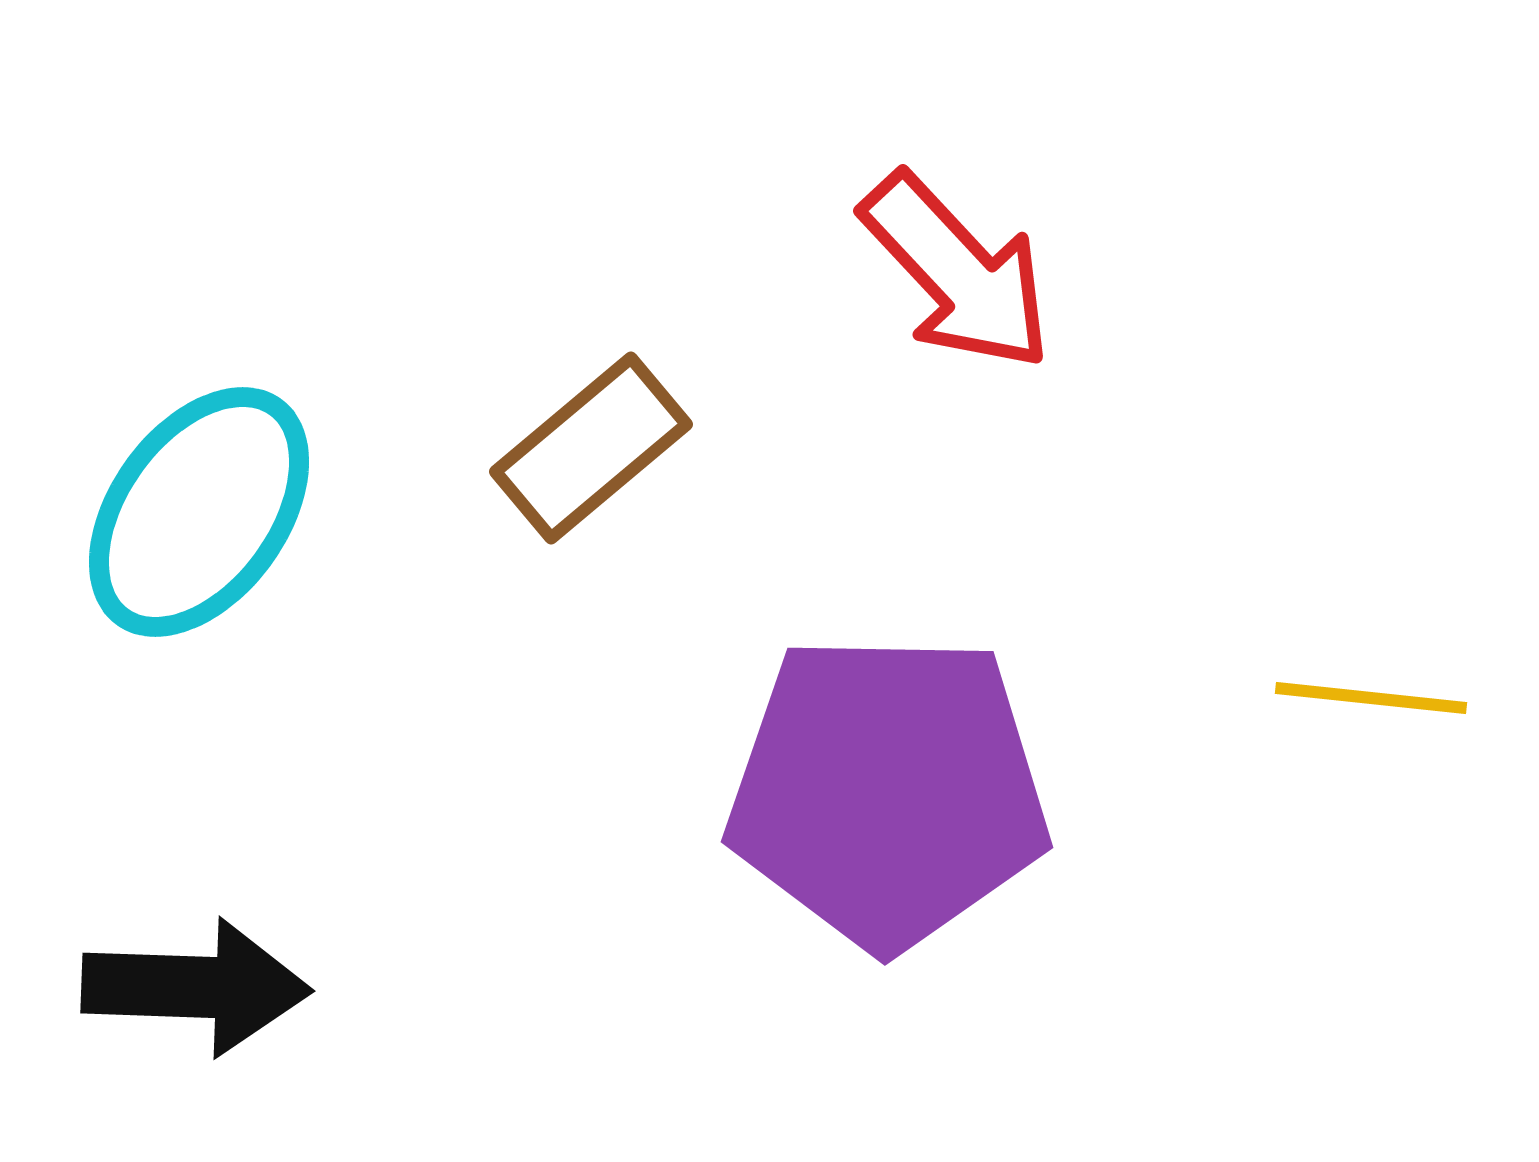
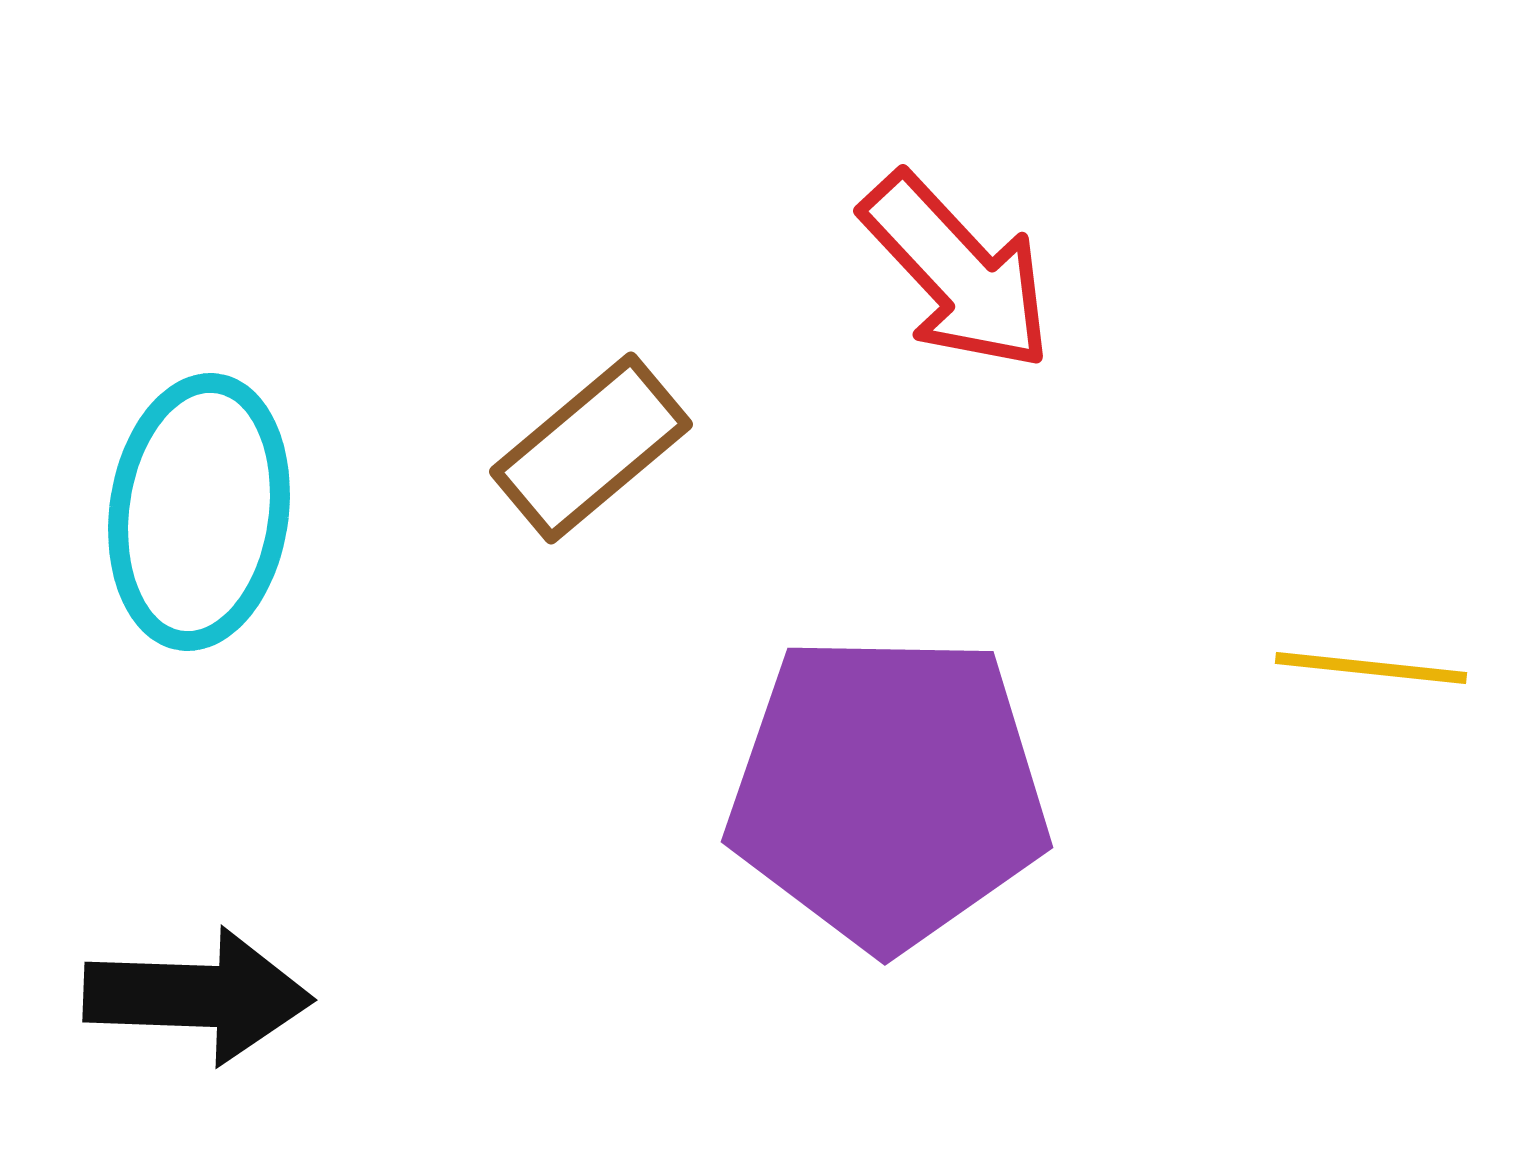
cyan ellipse: rotated 28 degrees counterclockwise
yellow line: moved 30 px up
black arrow: moved 2 px right, 9 px down
